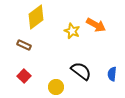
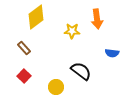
orange arrow: moved 1 px right, 6 px up; rotated 54 degrees clockwise
yellow star: rotated 21 degrees counterclockwise
brown rectangle: moved 3 px down; rotated 24 degrees clockwise
blue semicircle: moved 21 px up; rotated 88 degrees counterclockwise
